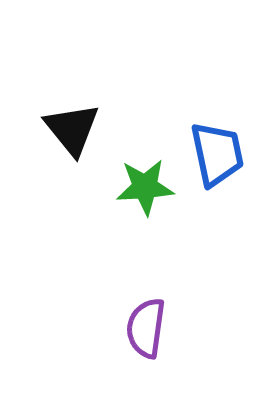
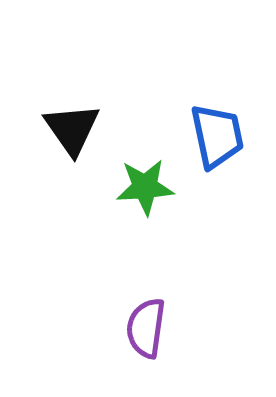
black triangle: rotated 4 degrees clockwise
blue trapezoid: moved 18 px up
